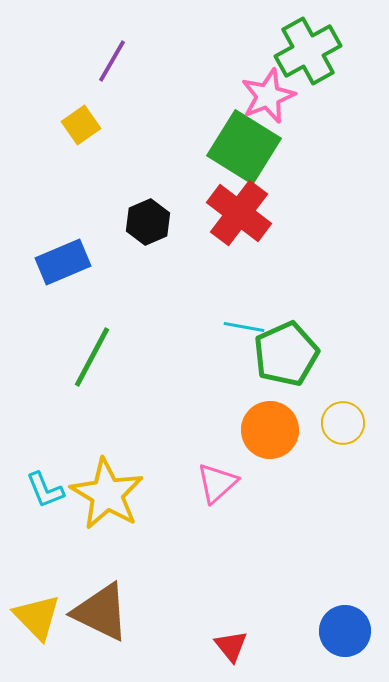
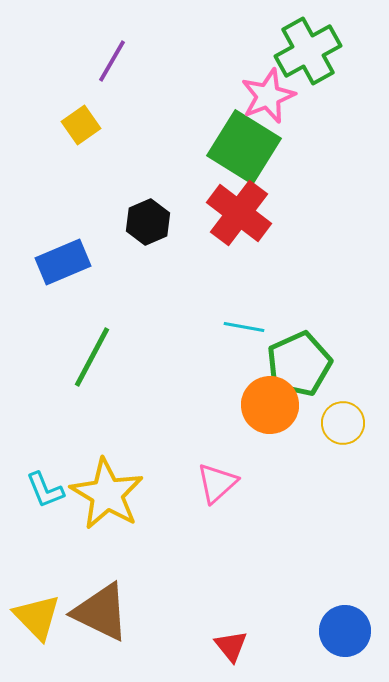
green pentagon: moved 13 px right, 10 px down
orange circle: moved 25 px up
